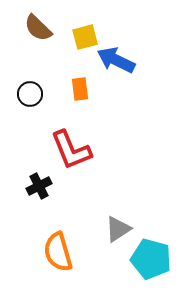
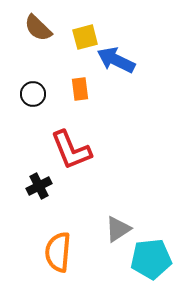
black circle: moved 3 px right
orange semicircle: rotated 21 degrees clockwise
cyan pentagon: rotated 21 degrees counterclockwise
